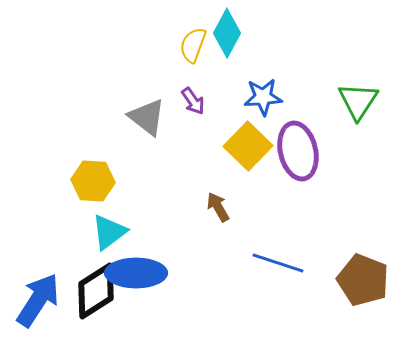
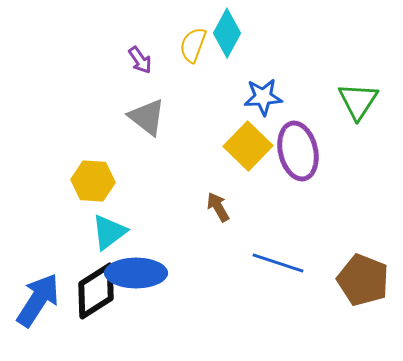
purple arrow: moved 53 px left, 41 px up
